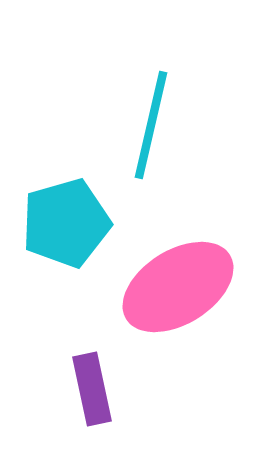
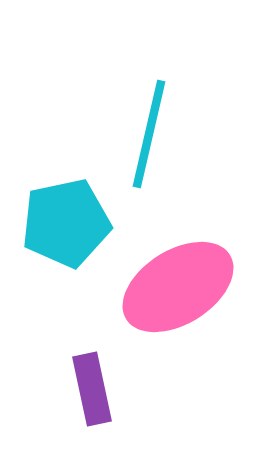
cyan line: moved 2 px left, 9 px down
cyan pentagon: rotated 4 degrees clockwise
